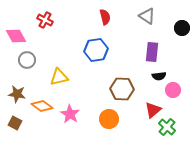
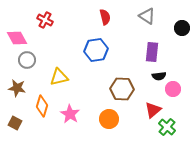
pink diamond: moved 1 px right, 2 px down
pink circle: moved 1 px up
brown star: moved 6 px up
orange diamond: rotated 70 degrees clockwise
